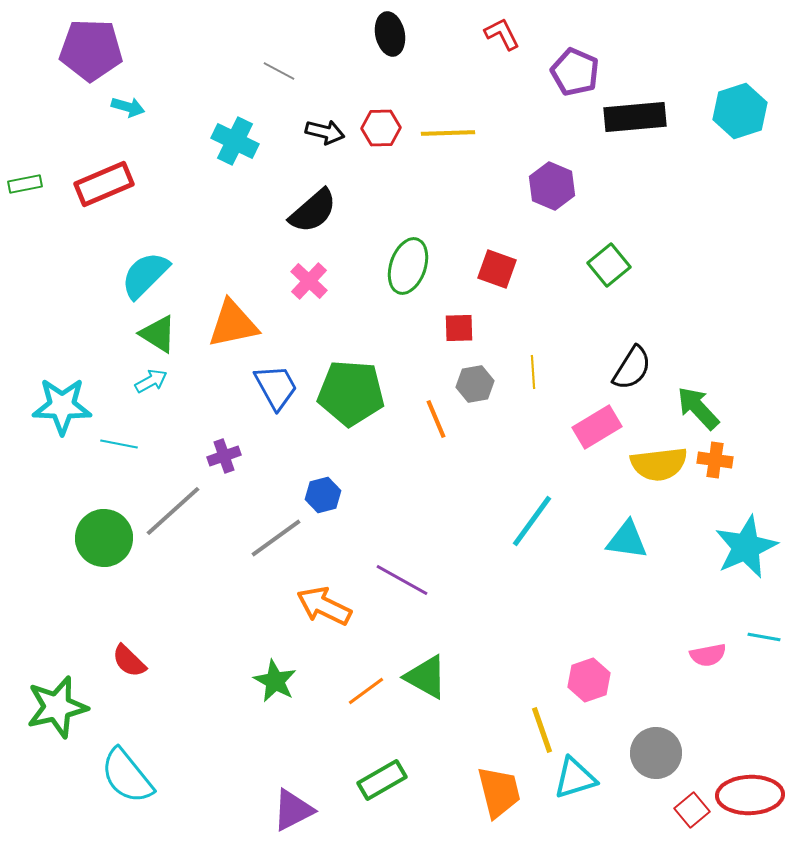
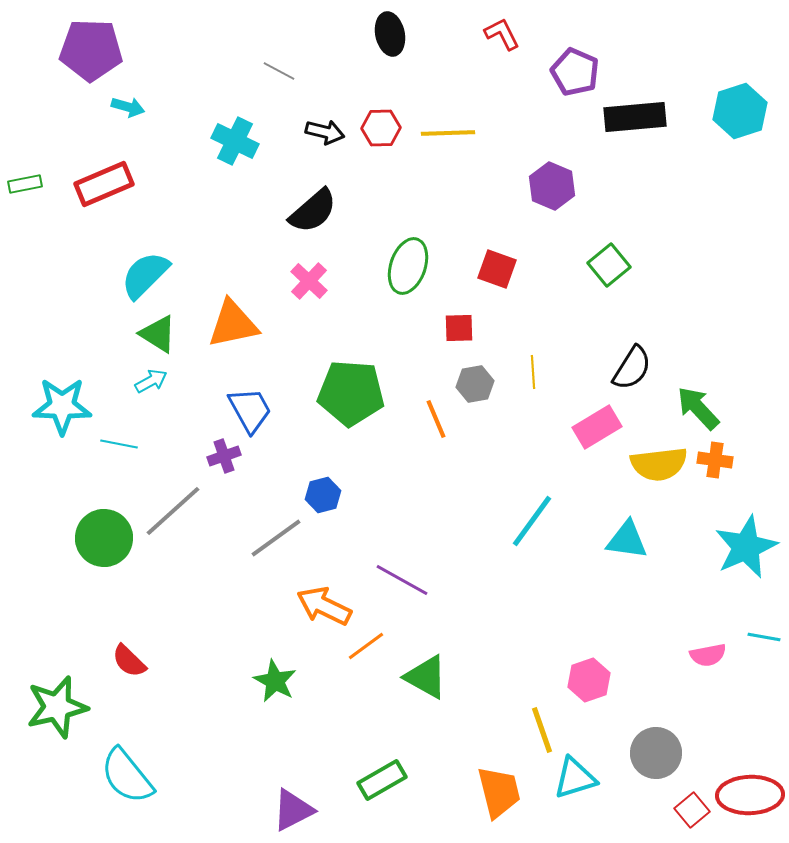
blue trapezoid at (276, 387): moved 26 px left, 23 px down
orange line at (366, 691): moved 45 px up
